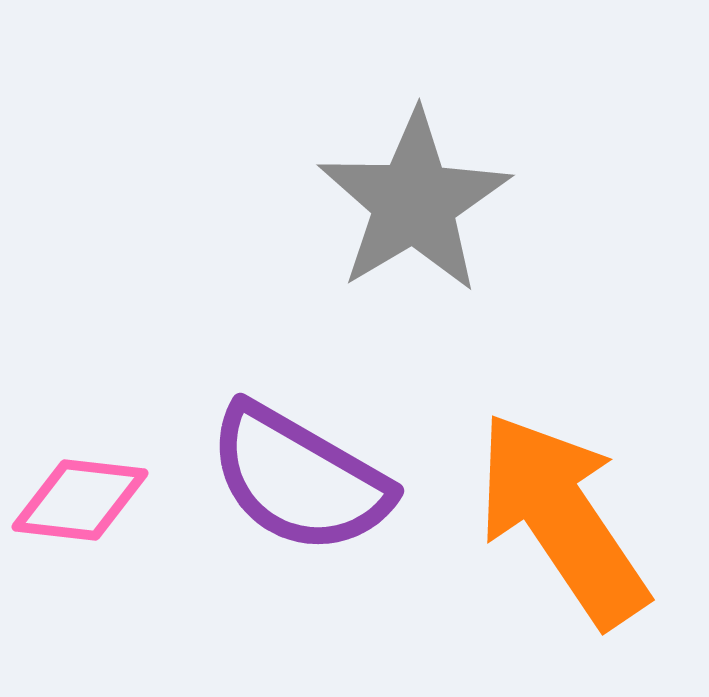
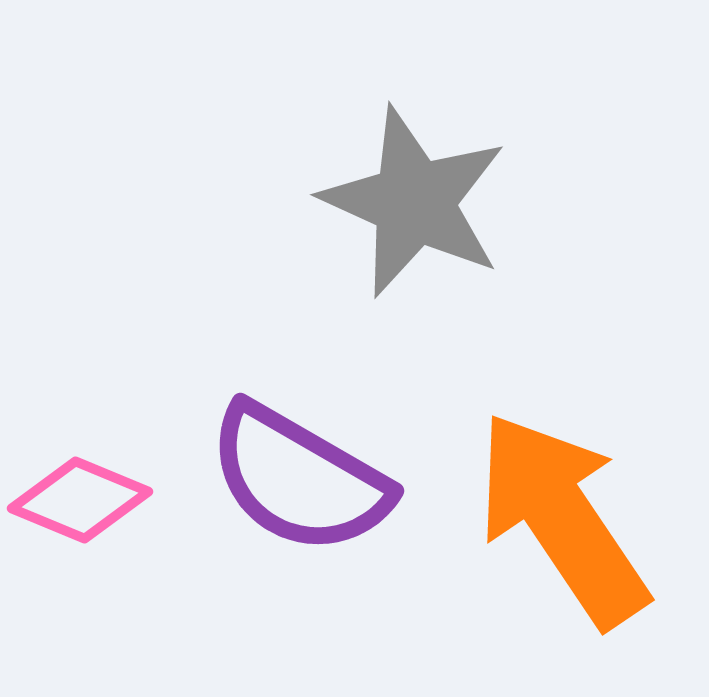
gray star: rotated 17 degrees counterclockwise
pink diamond: rotated 16 degrees clockwise
